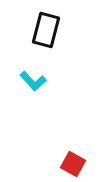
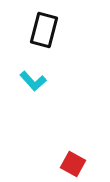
black rectangle: moved 2 px left
